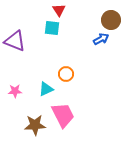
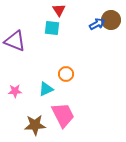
blue arrow: moved 4 px left, 15 px up
